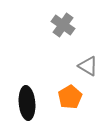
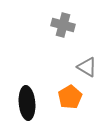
gray cross: rotated 20 degrees counterclockwise
gray triangle: moved 1 px left, 1 px down
